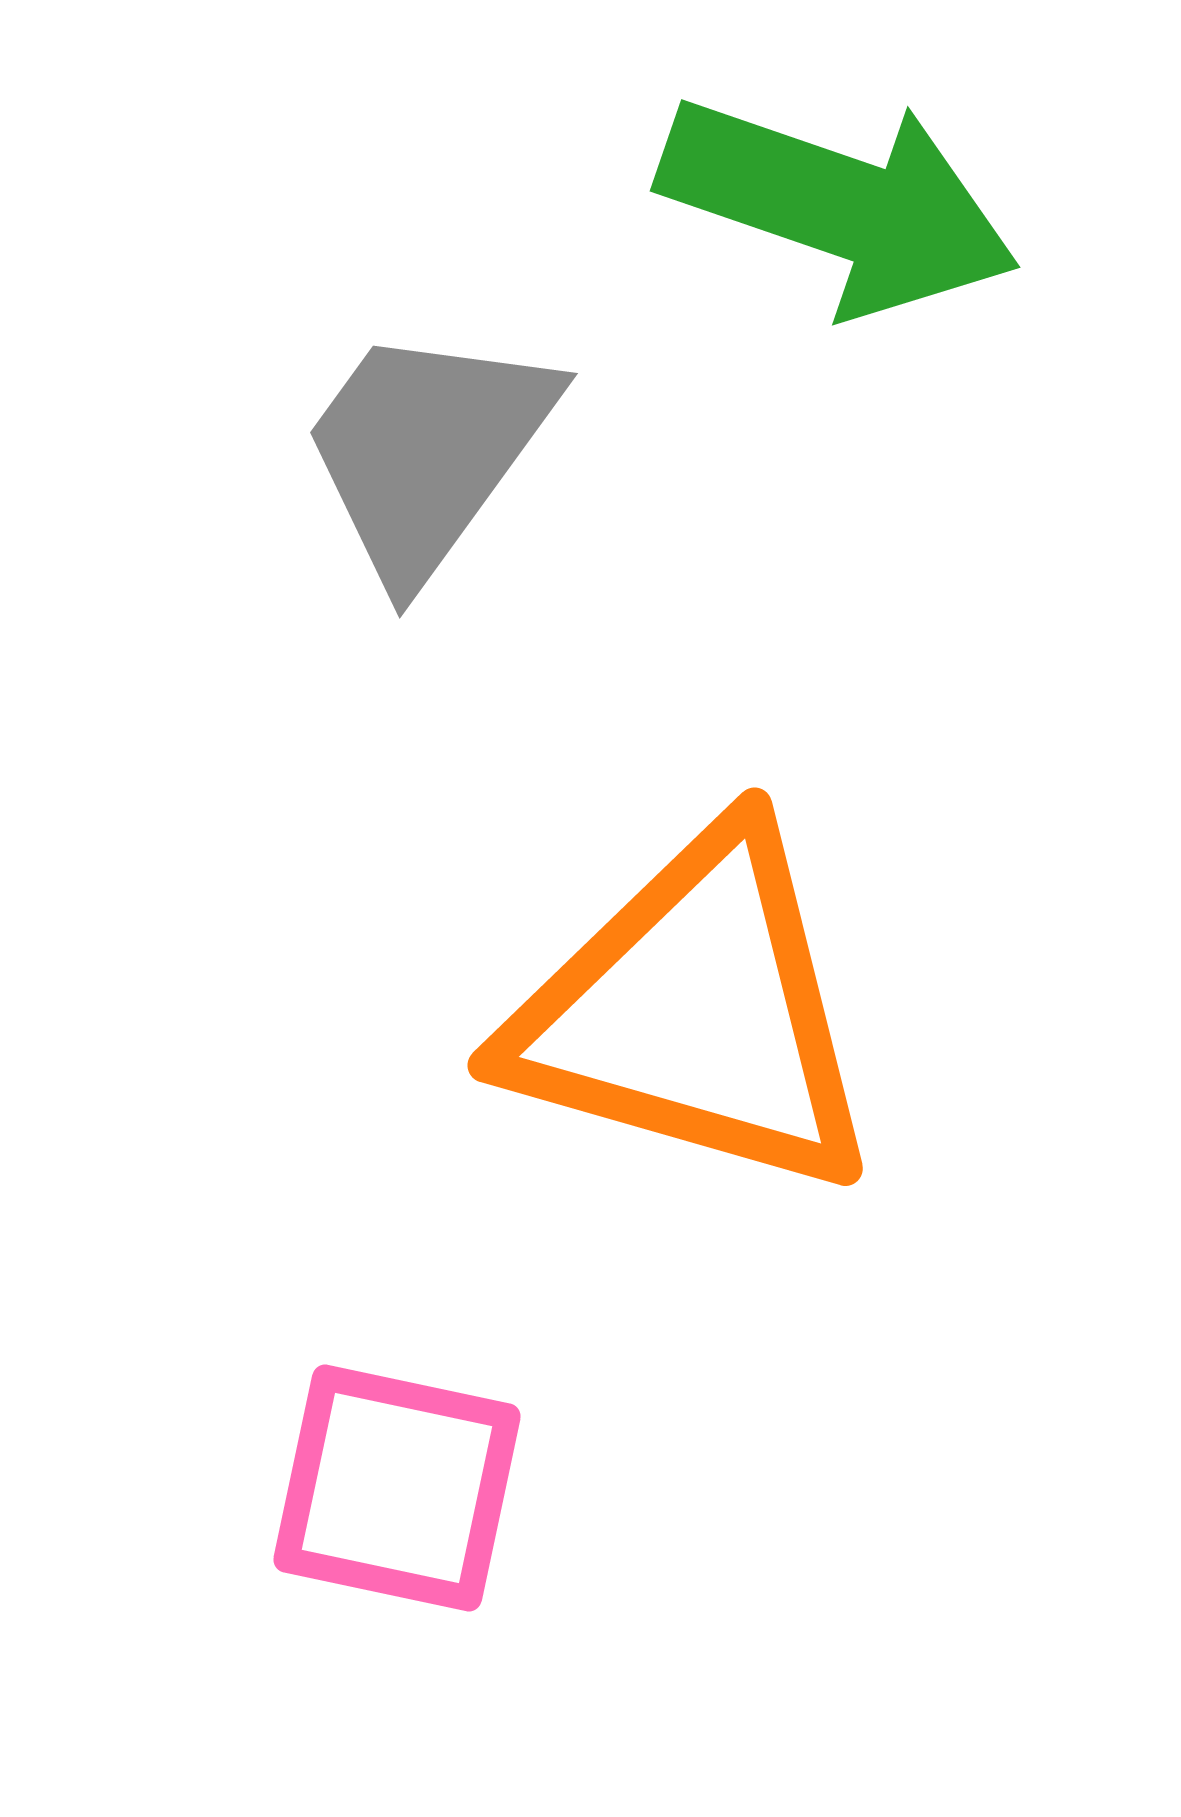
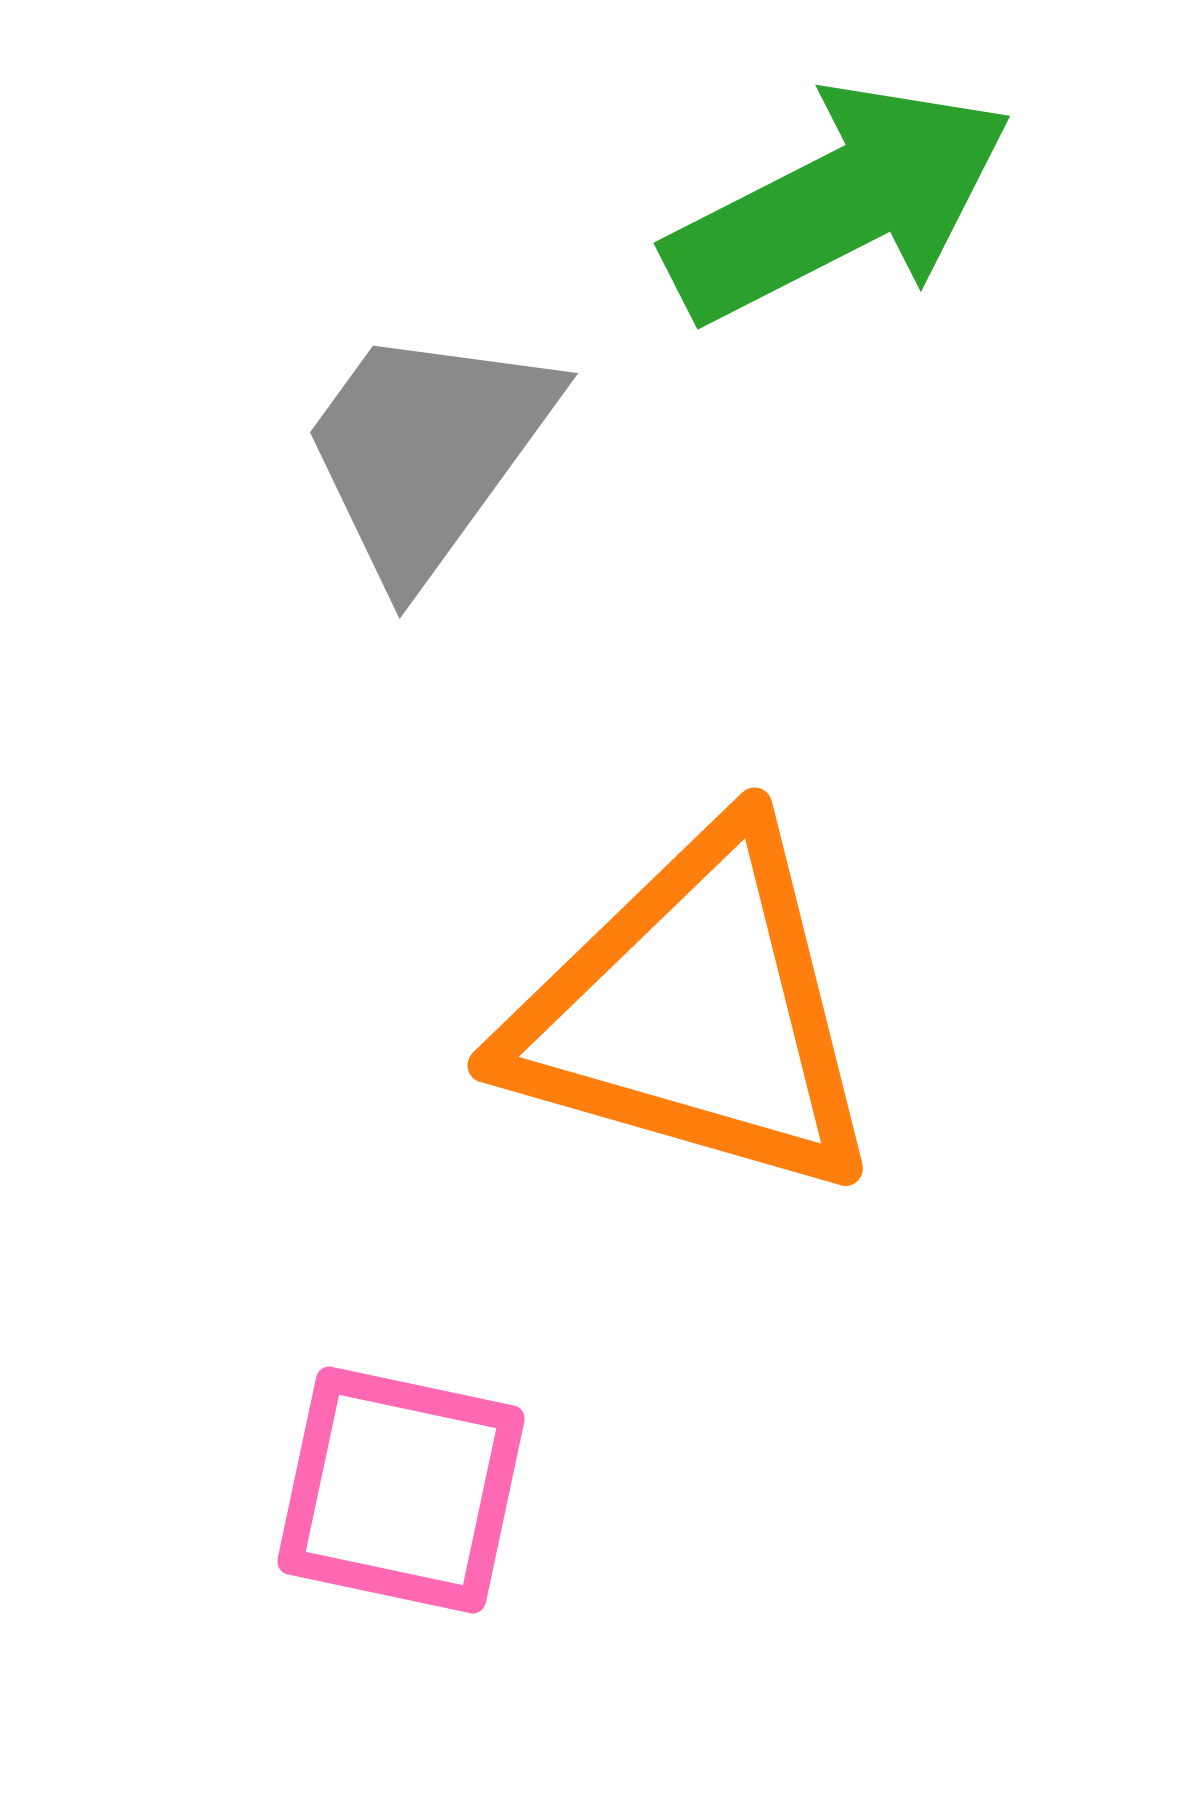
green arrow: moved 2 px up; rotated 46 degrees counterclockwise
pink square: moved 4 px right, 2 px down
